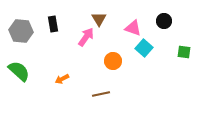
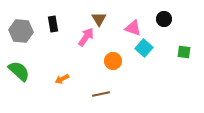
black circle: moved 2 px up
